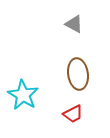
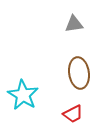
gray triangle: rotated 36 degrees counterclockwise
brown ellipse: moved 1 px right, 1 px up
